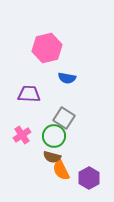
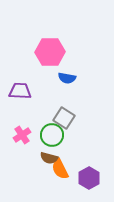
pink hexagon: moved 3 px right, 4 px down; rotated 12 degrees clockwise
purple trapezoid: moved 9 px left, 3 px up
green circle: moved 2 px left, 1 px up
brown semicircle: moved 3 px left, 1 px down
orange semicircle: moved 1 px left, 1 px up
